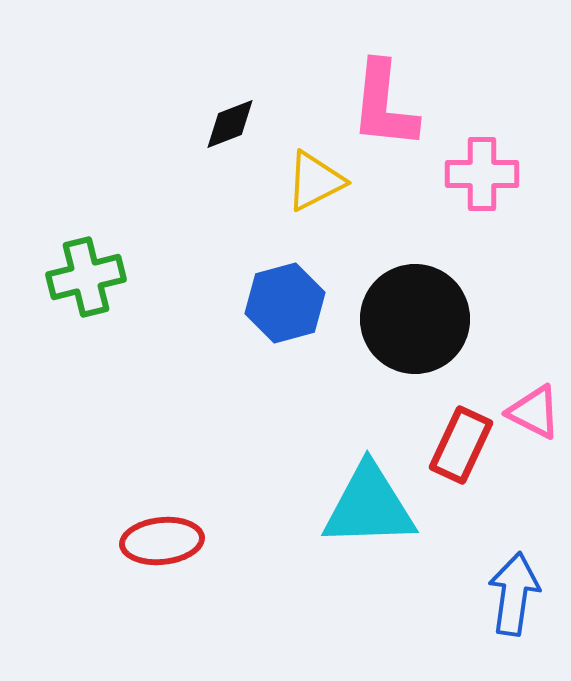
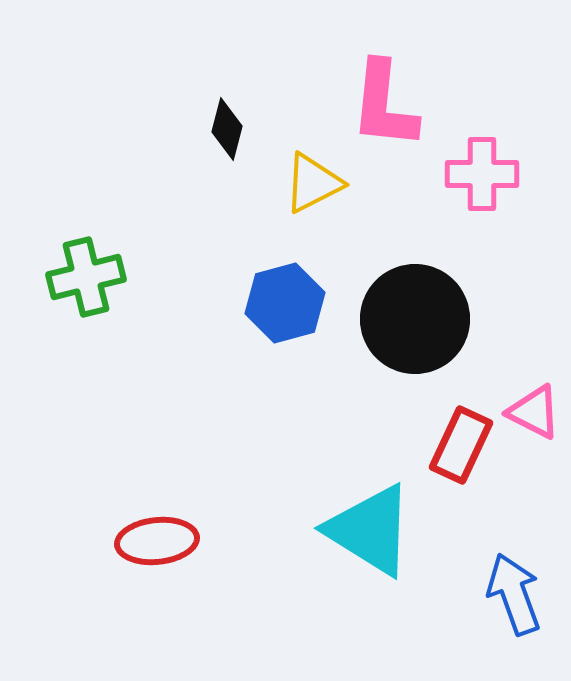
black diamond: moved 3 px left, 5 px down; rotated 54 degrees counterclockwise
yellow triangle: moved 2 px left, 2 px down
cyan triangle: moved 1 px right, 24 px down; rotated 34 degrees clockwise
red ellipse: moved 5 px left
blue arrow: rotated 28 degrees counterclockwise
